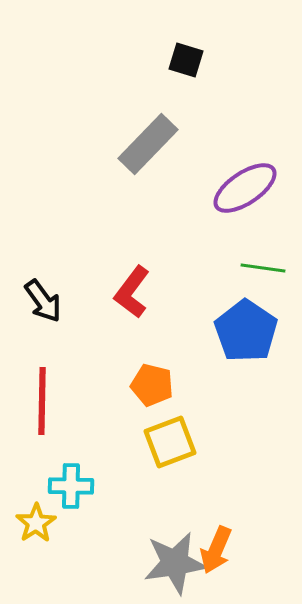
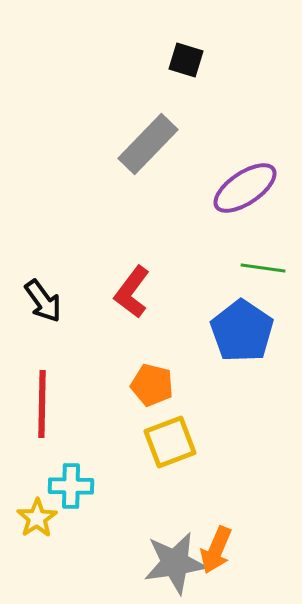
blue pentagon: moved 4 px left
red line: moved 3 px down
yellow star: moved 1 px right, 5 px up
